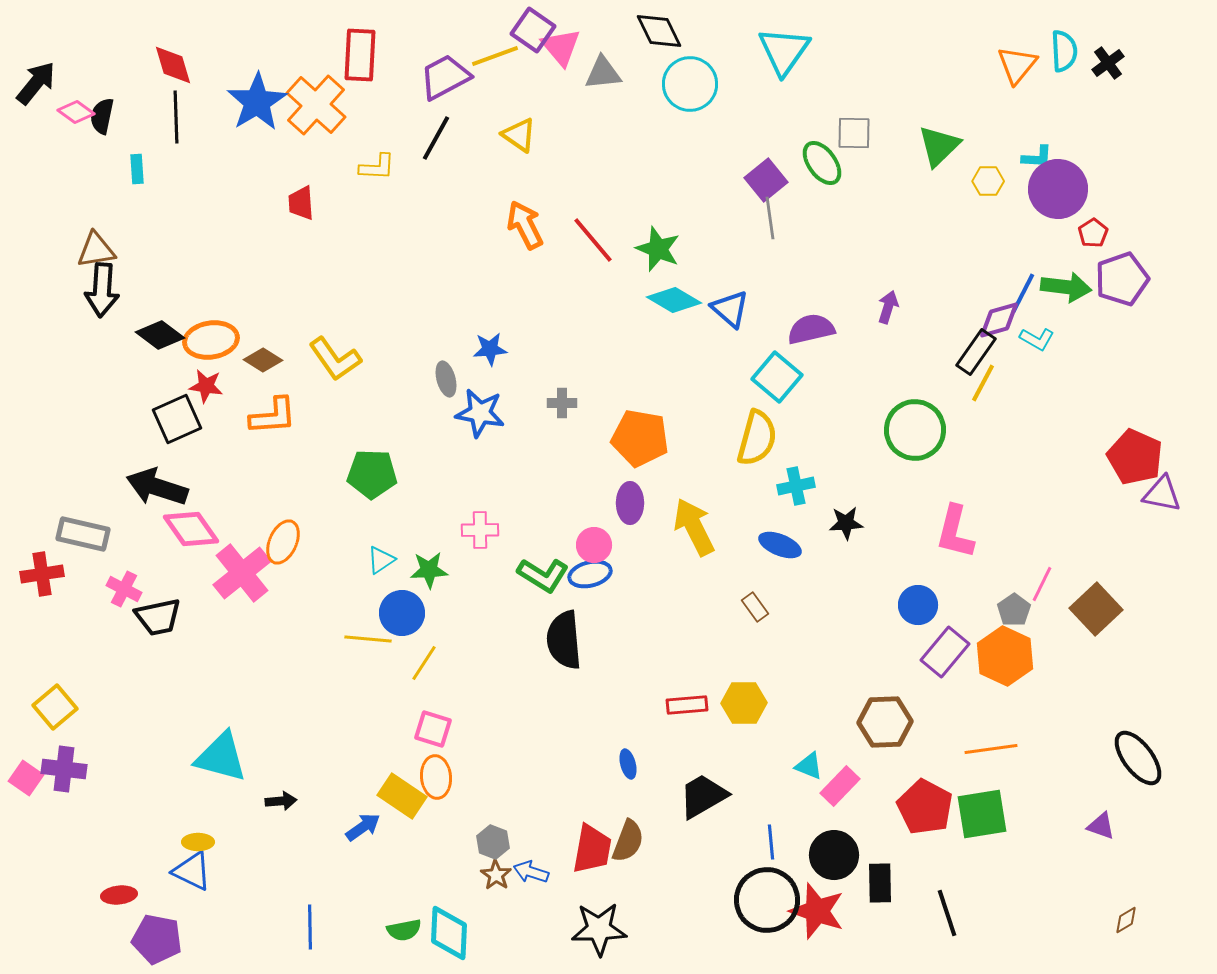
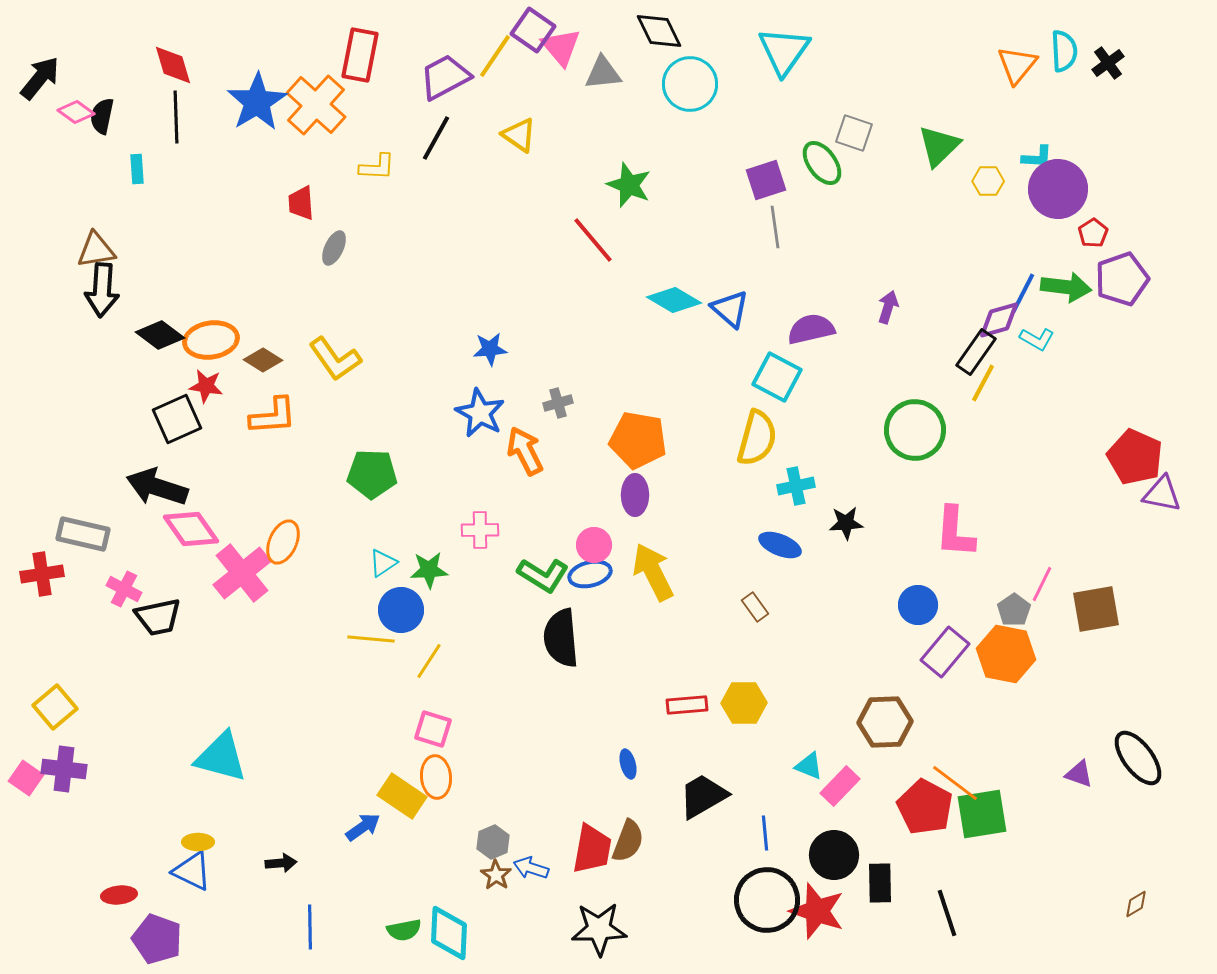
red rectangle at (360, 55): rotated 8 degrees clockwise
yellow line at (495, 56): rotated 36 degrees counterclockwise
black arrow at (36, 83): moved 4 px right, 5 px up
gray square at (854, 133): rotated 18 degrees clockwise
purple square at (766, 180): rotated 21 degrees clockwise
gray line at (770, 218): moved 5 px right, 9 px down
orange arrow at (525, 225): moved 226 px down
green star at (658, 249): moved 29 px left, 64 px up
cyan square at (777, 377): rotated 12 degrees counterclockwise
gray ellipse at (446, 379): moved 112 px left, 131 px up; rotated 40 degrees clockwise
gray cross at (562, 403): moved 4 px left; rotated 16 degrees counterclockwise
blue star at (480, 413): rotated 18 degrees clockwise
orange pentagon at (640, 438): moved 2 px left, 2 px down
purple ellipse at (630, 503): moved 5 px right, 8 px up
yellow arrow at (694, 527): moved 41 px left, 45 px down
pink L-shape at (955, 532): rotated 10 degrees counterclockwise
cyan triangle at (381, 560): moved 2 px right, 3 px down
brown square at (1096, 609): rotated 33 degrees clockwise
blue circle at (402, 613): moved 1 px left, 3 px up
yellow line at (368, 639): moved 3 px right
black semicircle at (564, 640): moved 3 px left, 2 px up
orange hexagon at (1005, 656): moved 1 px right, 2 px up; rotated 14 degrees counterclockwise
yellow line at (424, 663): moved 5 px right, 2 px up
orange line at (991, 749): moved 36 px left, 34 px down; rotated 45 degrees clockwise
black arrow at (281, 801): moved 62 px down
purple triangle at (1101, 826): moved 22 px left, 52 px up
gray hexagon at (493, 842): rotated 16 degrees clockwise
blue line at (771, 842): moved 6 px left, 9 px up
blue arrow at (531, 872): moved 4 px up
brown diamond at (1126, 920): moved 10 px right, 16 px up
purple pentagon at (157, 939): rotated 9 degrees clockwise
